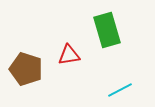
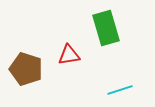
green rectangle: moved 1 px left, 2 px up
cyan line: rotated 10 degrees clockwise
